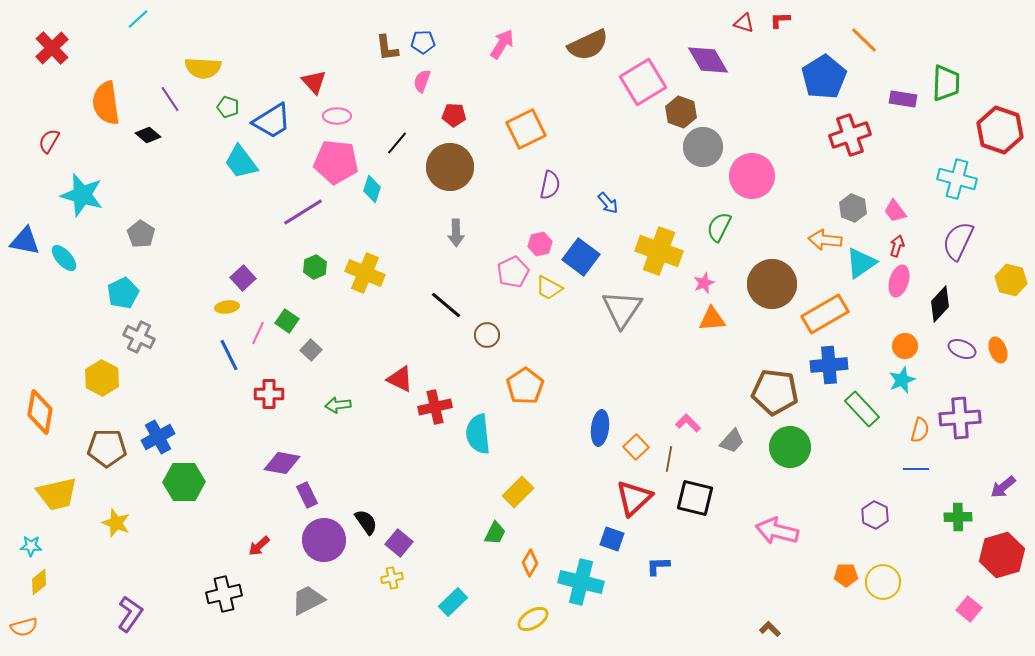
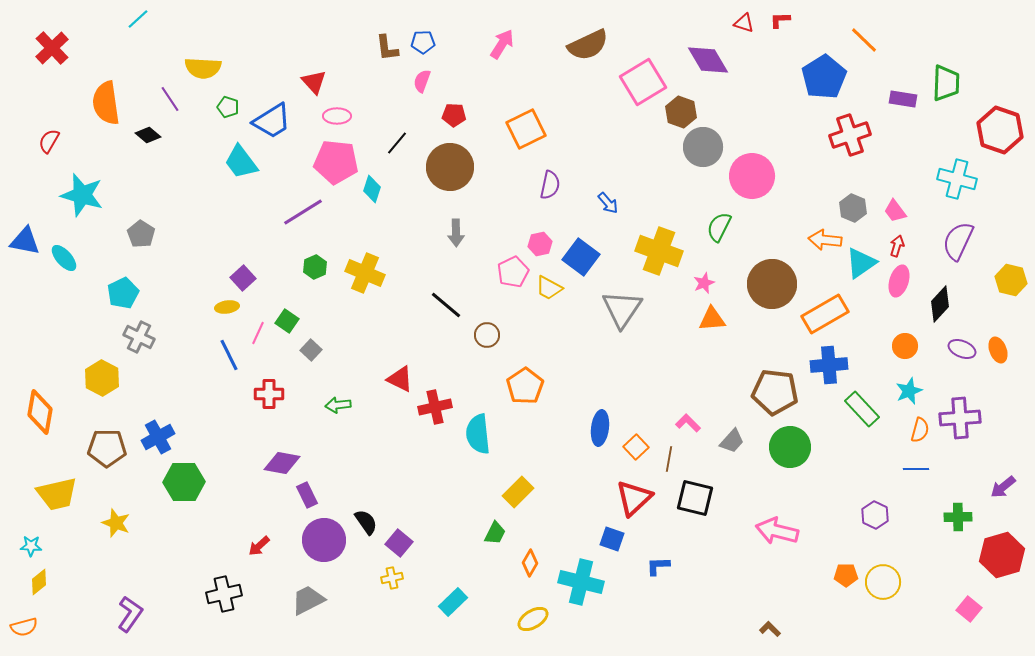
cyan star at (902, 380): moved 7 px right, 11 px down
